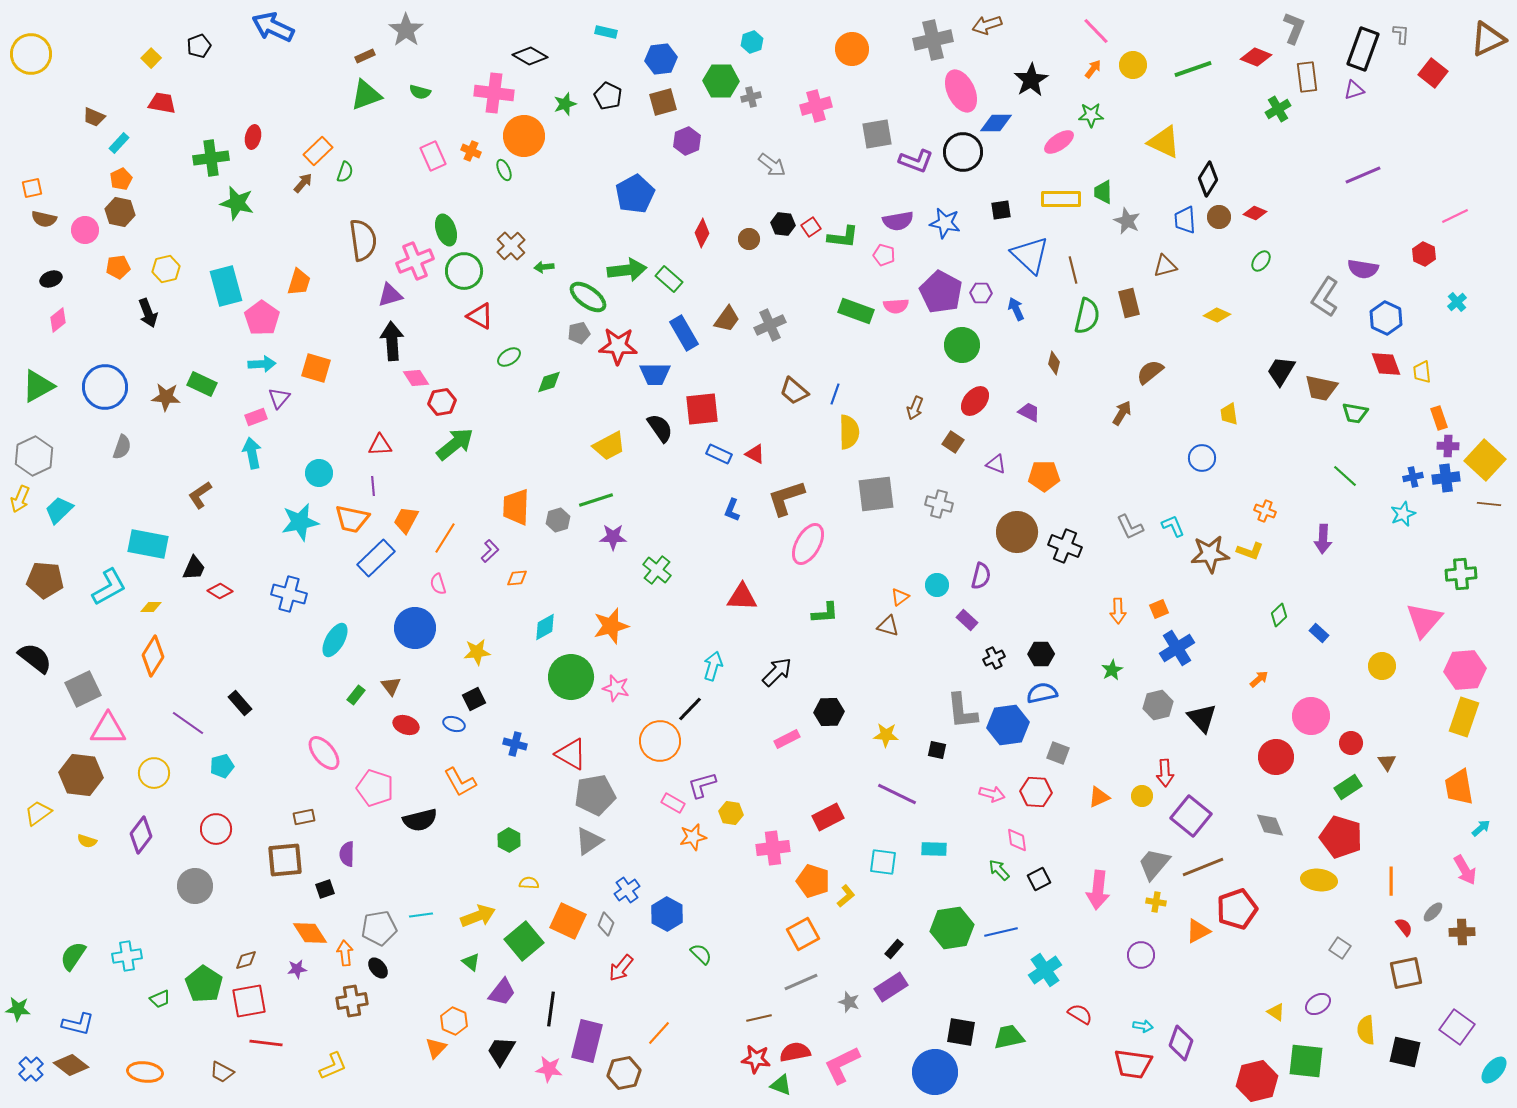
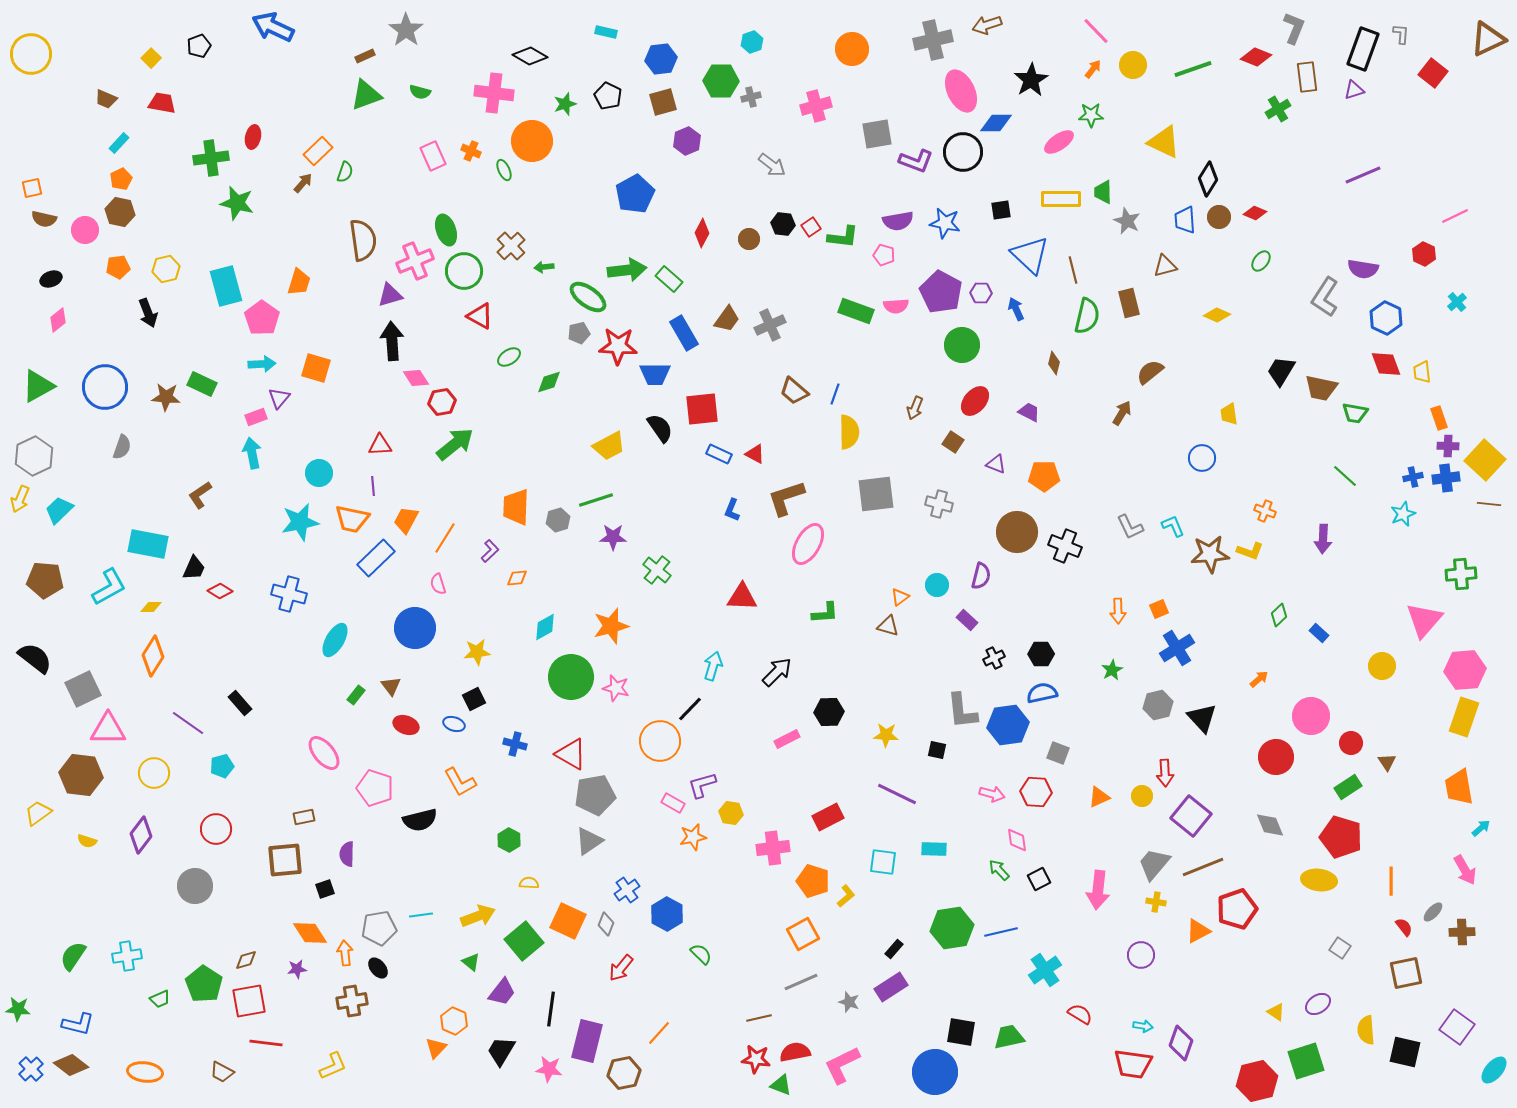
brown trapezoid at (94, 117): moved 12 px right, 18 px up
orange circle at (524, 136): moved 8 px right, 5 px down
green square at (1306, 1061): rotated 24 degrees counterclockwise
